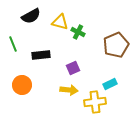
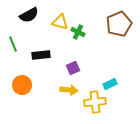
black semicircle: moved 2 px left, 1 px up
brown pentagon: moved 3 px right, 21 px up
